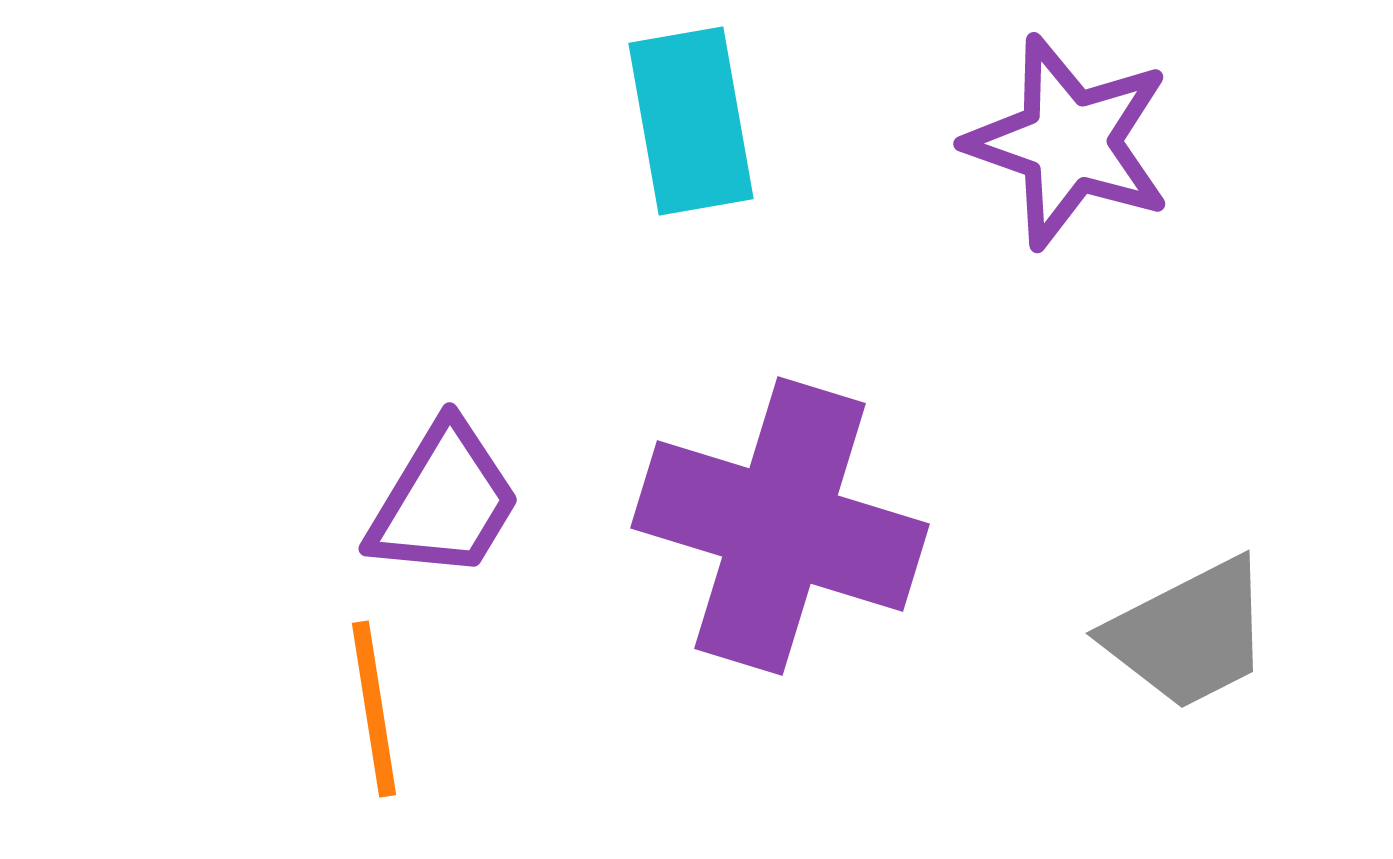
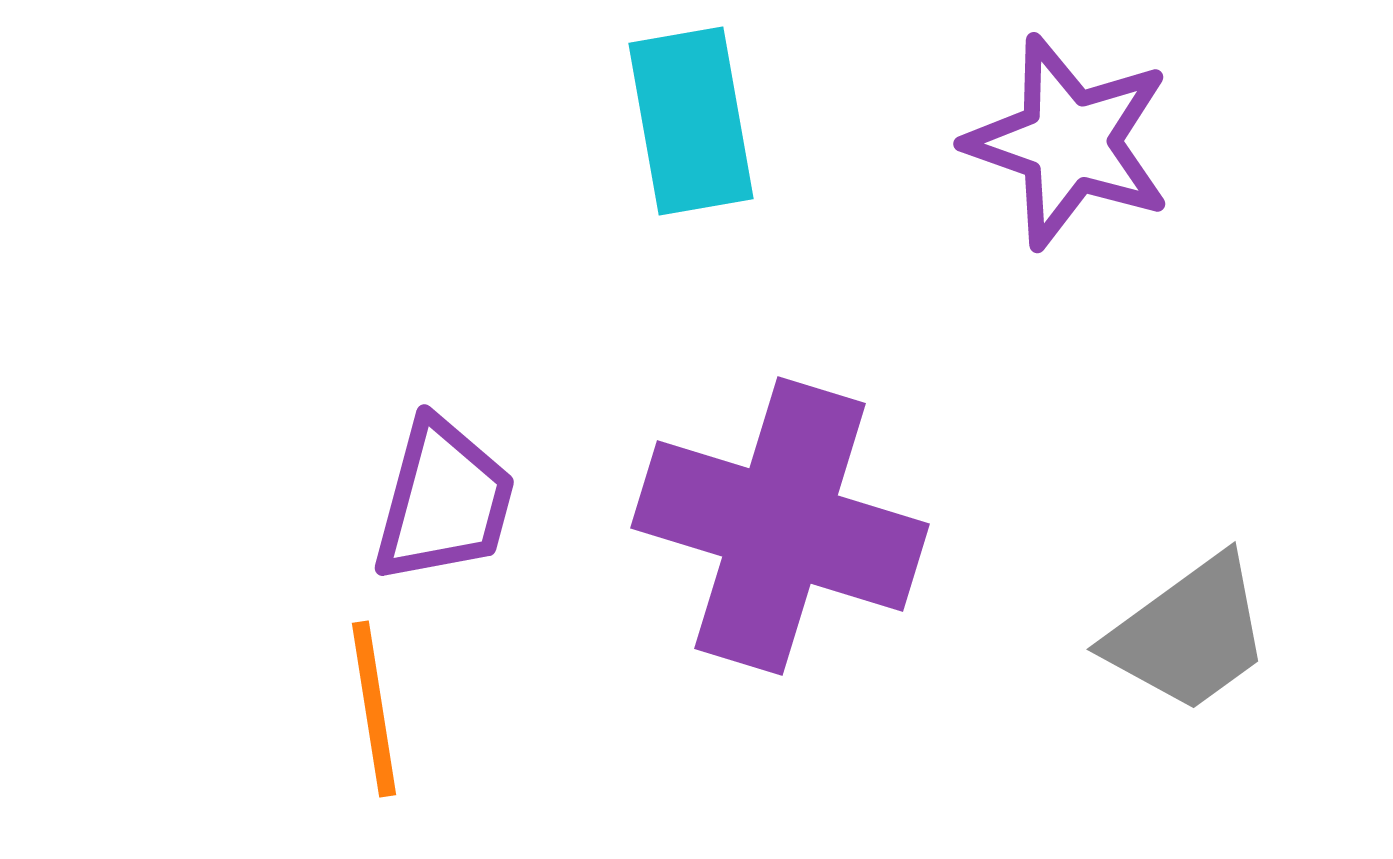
purple trapezoid: rotated 16 degrees counterclockwise
gray trapezoid: rotated 9 degrees counterclockwise
